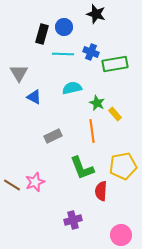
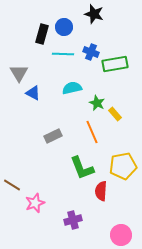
black star: moved 2 px left
blue triangle: moved 1 px left, 4 px up
orange line: moved 1 px down; rotated 15 degrees counterclockwise
pink star: moved 21 px down
